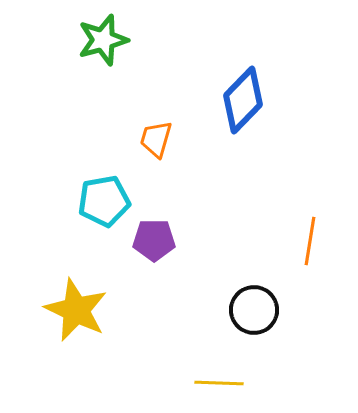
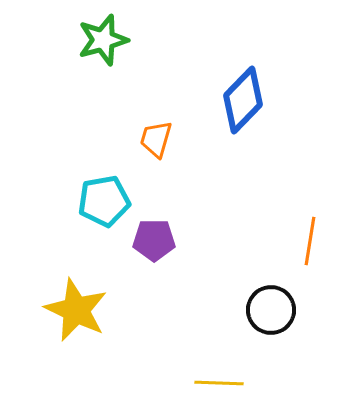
black circle: moved 17 px right
